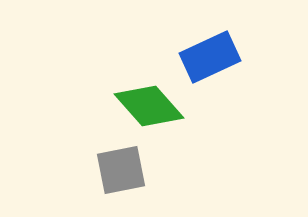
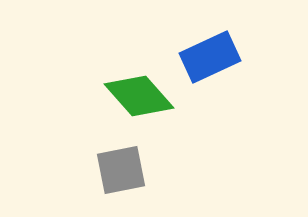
green diamond: moved 10 px left, 10 px up
